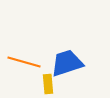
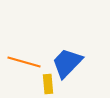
blue trapezoid: rotated 28 degrees counterclockwise
